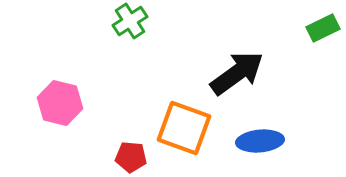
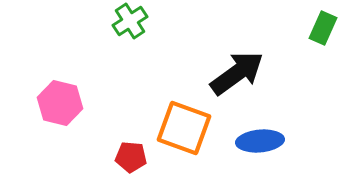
green rectangle: rotated 40 degrees counterclockwise
